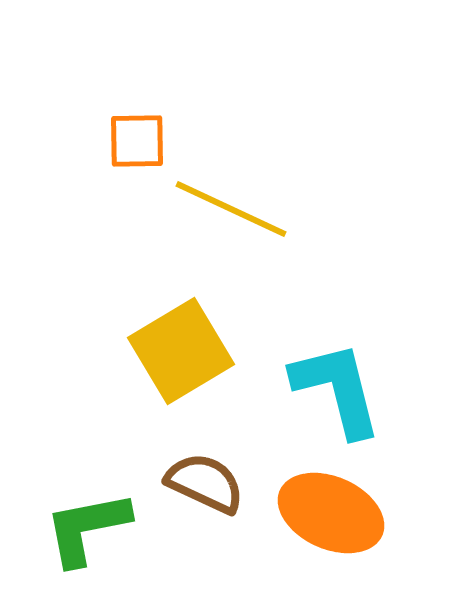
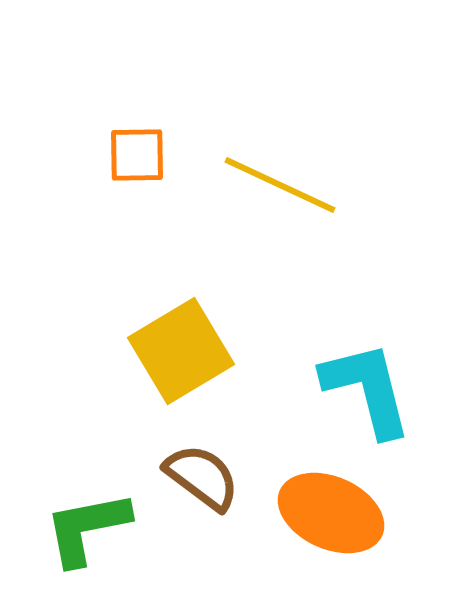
orange square: moved 14 px down
yellow line: moved 49 px right, 24 px up
cyan L-shape: moved 30 px right
brown semicircle: moved 3 px left, 6 px up; rotated 12 degrees clockwise
